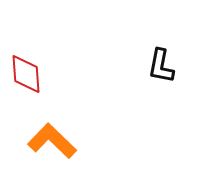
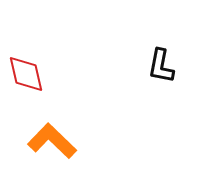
red diamond: rotated 9 degrees counterclockwise
